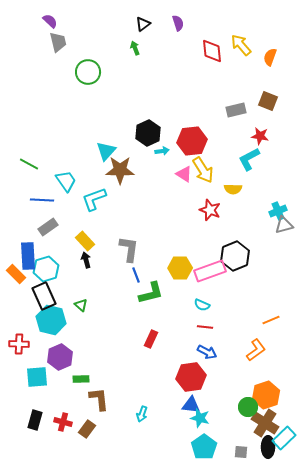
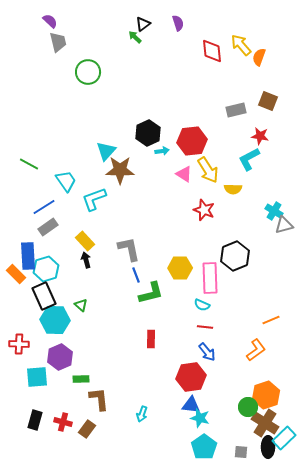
green arrow at (135, 48): moved 11 px up; rotated 24 degrees counterclockwise
orange semicircle at (270, 57): moved 11 px left
yellow arrow at (203, 170): moved 5 px right
blue line at (42, 200): moved 2 px right, 7 px down; rotated 35 degrees counterclockwise
red star at (210, 210): moved 6 px left
cyan cross at (278, 211): moved 4 px left; rotated 36 degrees counterclockwise
gray L-shape at (129, 249): rotated 20 degrees counterclockwise
pink rectangle at (210, 271): moved 7 px down; rotated 72 degrees counterclockwise
cyan hexagon at (51, 320): moved 4 px right; rotated 12 degrees counterclockwise
red rectangle at (151, 339): rotated 24 degrees counterclockwise
blue arrow at (207, 352): rotated 24 degrees clockwise
